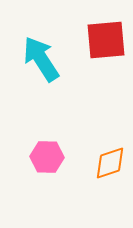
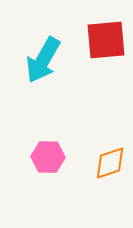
cyan arrow: moved 2 px right, 1 px down; rotated 117 degrees counterclockwise
pink hexagon: moved 1 px right
